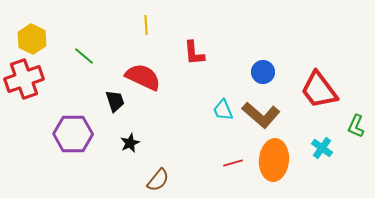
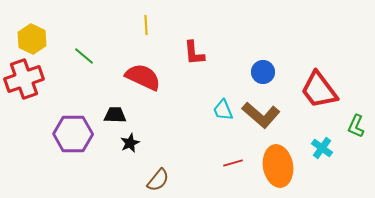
black trapezoid: moved 14 px down; rotated 70 degrees counterclockwise
orange ellipse: moved 4 px right, 6 px down; rotated 15 degrees counterclockwise
